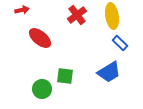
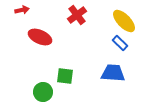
yellow ellipse: moved 12 px right, 5 px down; rotated 35 degrees counterclockwise
red ellipse: moved 1 px up; rotated 15 degrees counterclockwise
blue trapezoid: moved 4 px right, 1 px down; rotated 145 degrees counterclockwise
green circle: moved 1 px right, 3 px down
